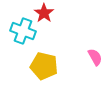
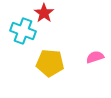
pink semicircle: rotated 78 degrees counterclockwise
yellow pentagon: moved 6 px right, 3 px up; rotated 8 degrees counterclockwise
